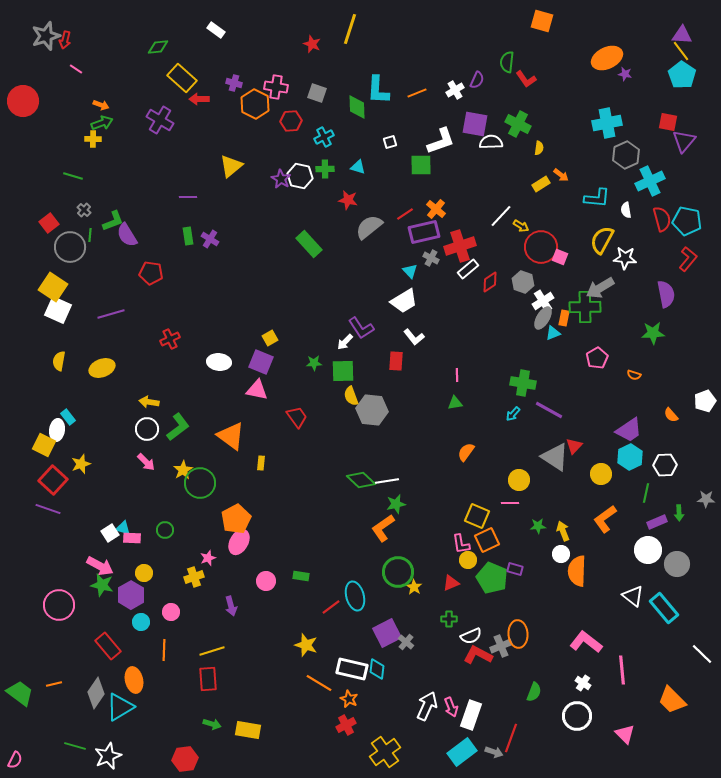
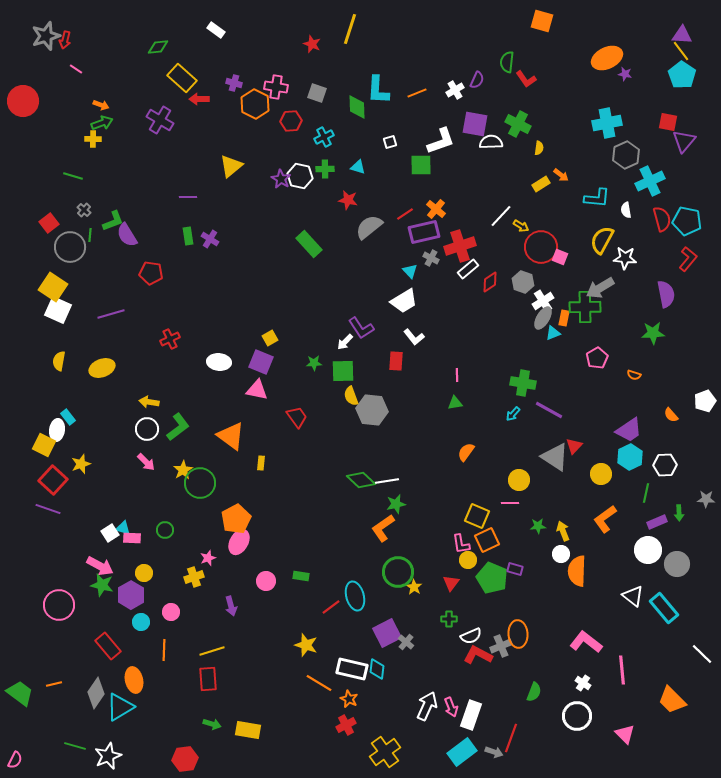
red triangle at (451, 583): rotated 30 degrees counterclockwise
